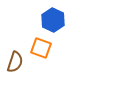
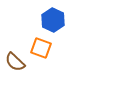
brown semicircle: rotated 115 degrees clockwise
